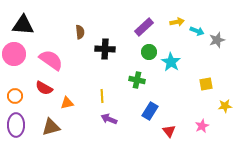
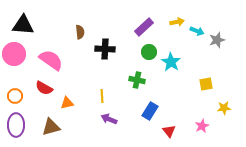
yellow star: moved 1 px left, 2 px down
